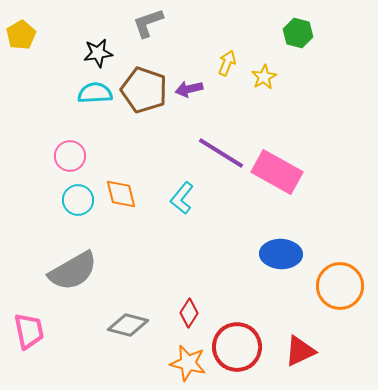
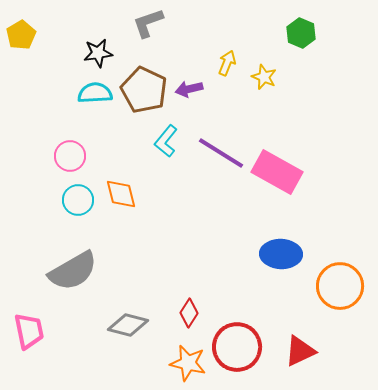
green hexagon: moved 3 px right; rotated 8 degrees clockwise
yellow star: rotated 20 degrees counterclockwise
brown pentagon: rotated 6 degrees clockwise
cyan L-shape: moved 16 px left, 57 px up
